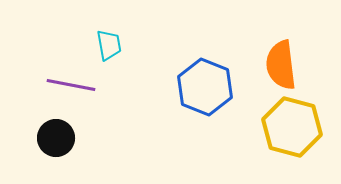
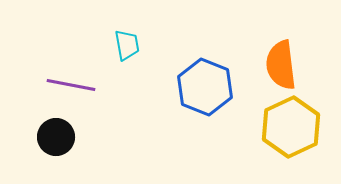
cyan trapezoid: moved 18 px right
yellow hexagon: moved 1 px left; rotated 20 degrees clockwise
black circle: moved 1 px up
